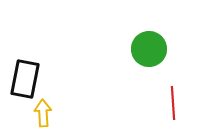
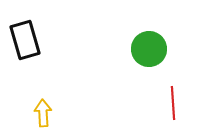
black rectangle: moved 39 px up; rotated 27 degrees counterclockwise
